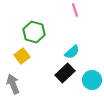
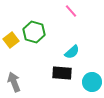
pink line: moved 4 px left, 1 px down; rotated 24 degrees counterclockwise
yellow square: moved 11 px left, 16 px up
black rectangle: moved 3 px left; rotated 48 degrees clockwise
cyan circle: moved 2 px down
gray arrow: moved 1 px right, 2 px up
